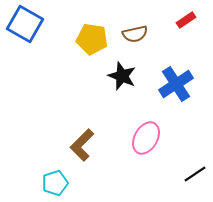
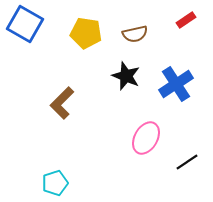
yellow pentagon: moved 6 px left, 6 px up
black star: moved 4 px right
brown L-shape: moved 20 px left, 42 px up
black line: moved 8 px left, 12 px up
